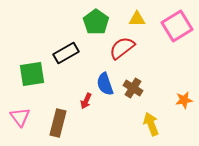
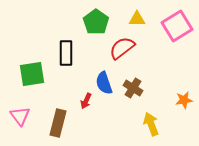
black rectangle: rotated 60 degrees counterclockwise
blue semicircle: moved 1 px left, 1 px up
pink triangle: moved 1 px up
